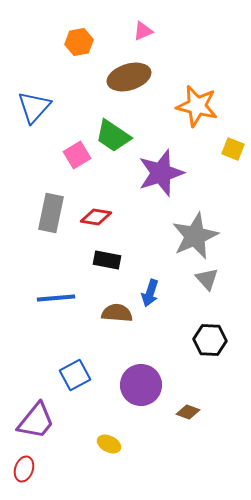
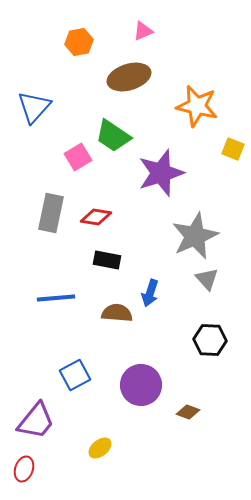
pink square: moved 1 px right, 2 px down
yellow ellipse: moved 9 px left, 4 px down; rotated 65 degrees counterclockwise
